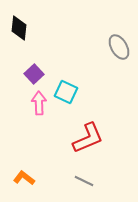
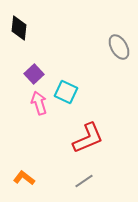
pink arrow: rotated 15 degrees counterclockwise
gray line: rotated 60 degrees counterclockwise
